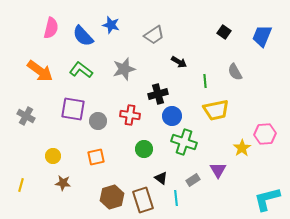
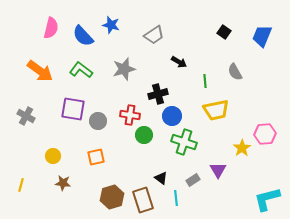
green circle: moved 14 px up
